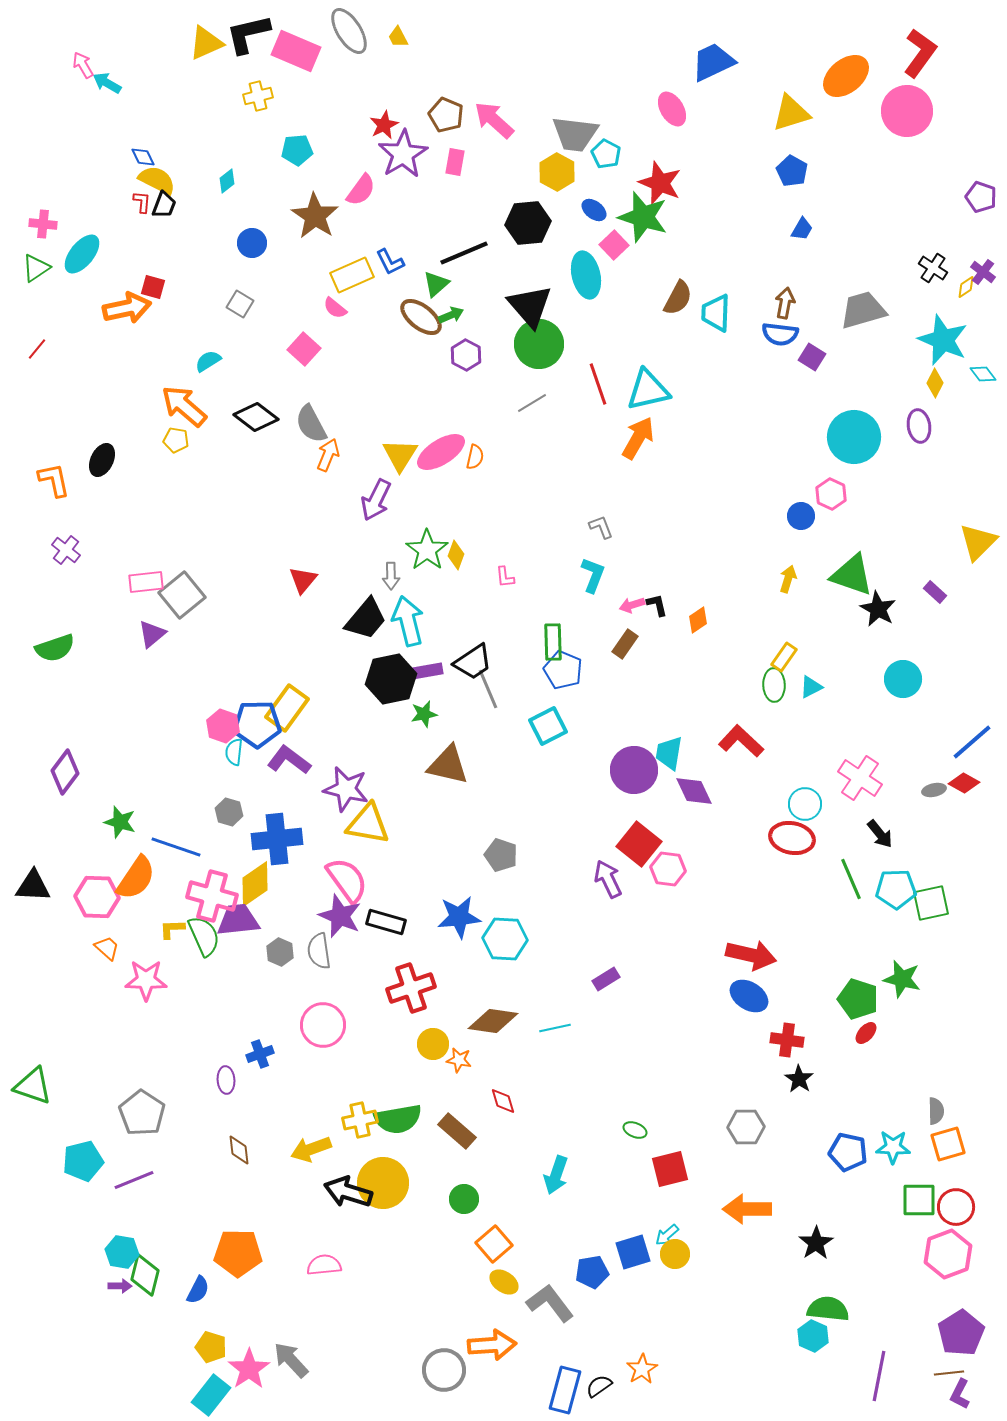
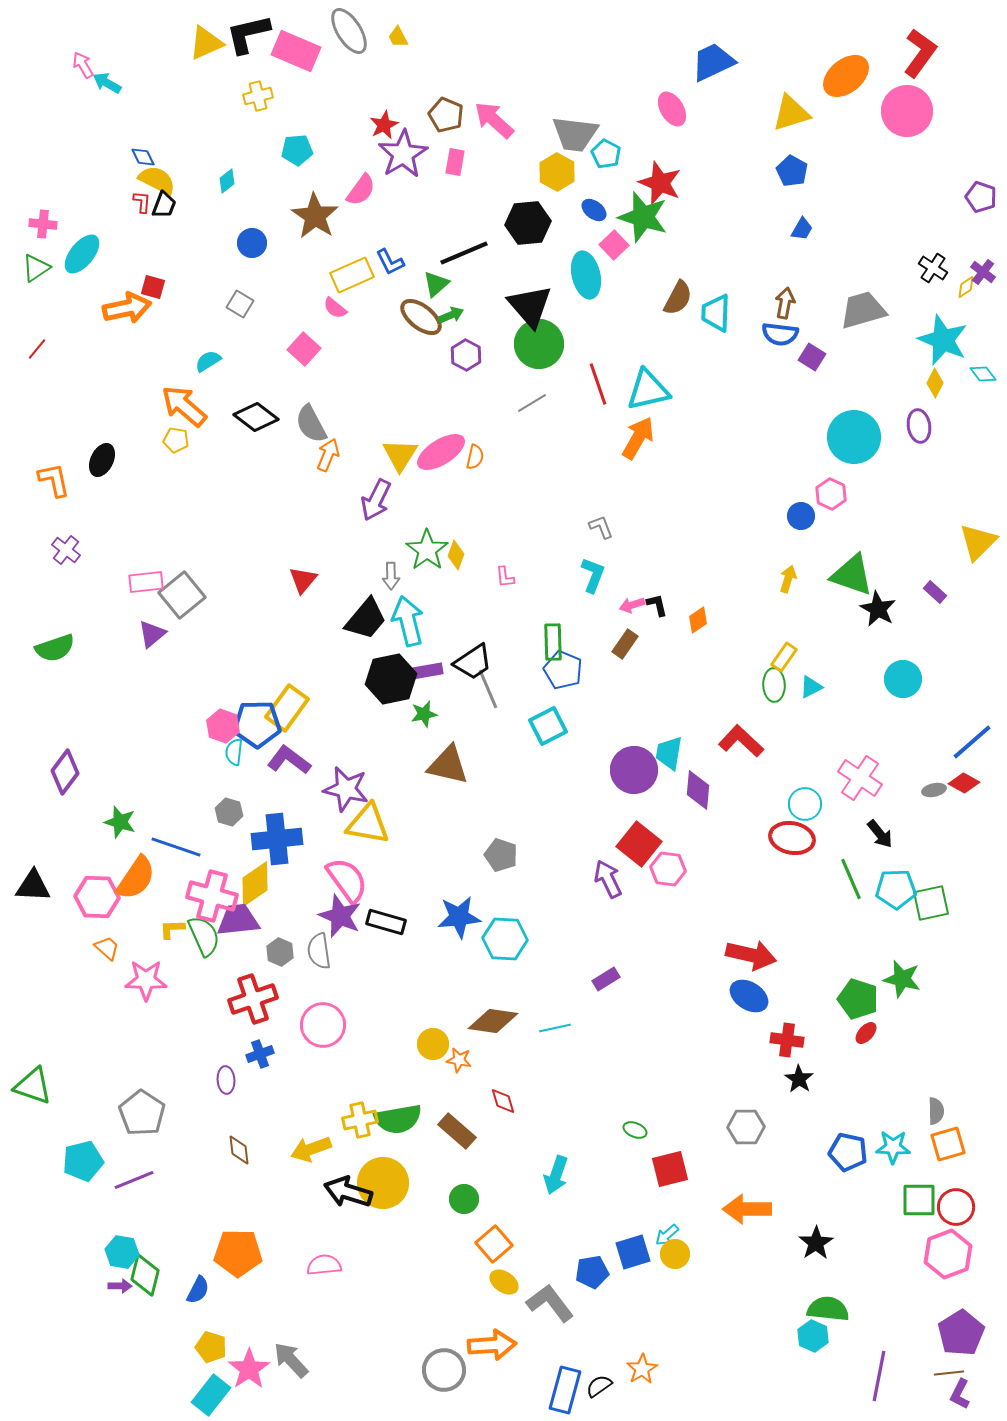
purple diamond at (694, 791): moved 4 px right, 1 px up; rotated 30 degrees clockwise
red cross at (411, 988): moved 158 px left, 11 px down
